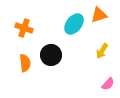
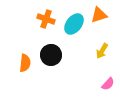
orange cross: moved 22 px right, 9 px up
orange semicircle: rotated 12 degrees clockwise
